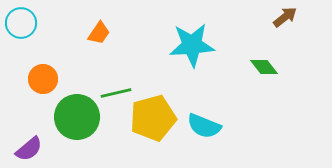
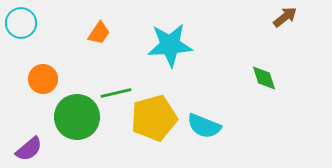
cyan star: moved 22 px left
green diamond: moved 11 px down; rotated 20 degrees clockwise
yellow pentagon: moved 1 px right
